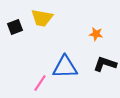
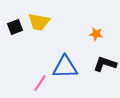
yellow trapezoid: moved 3 px left, 4 px down
